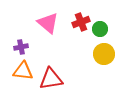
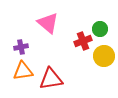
red cross: moved 2 px right, 19 px down
yellow circle: moved 2 px down
orange triangle: rotated 15 degrees counterclockwise
